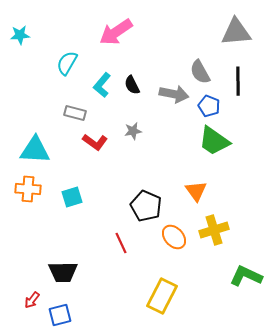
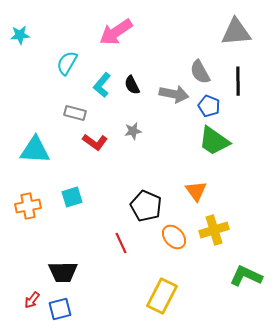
orange cross: moved 17 px down; rotated 15 degrees counterclockwise
blue square: moved 6 px up
